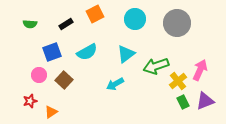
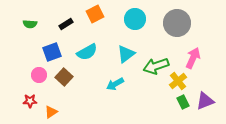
pink arrow: moved 7 px left, 12 px up
brown square: moved 3 px up
red star: rotated 16 degrees clockwise
